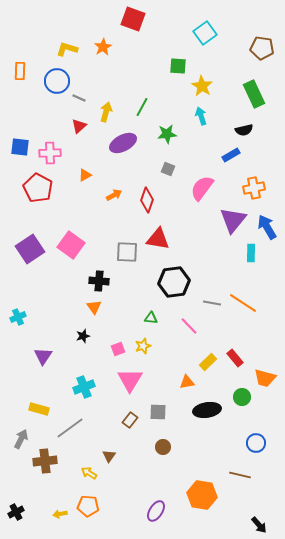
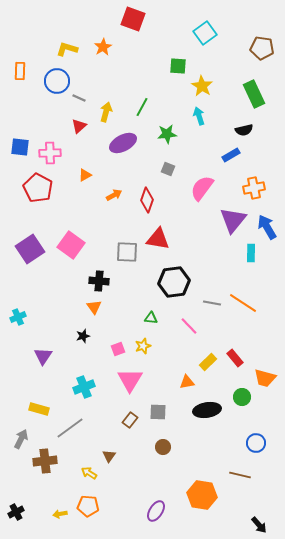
cyan arrow at (201, 116): moved 2 px left
